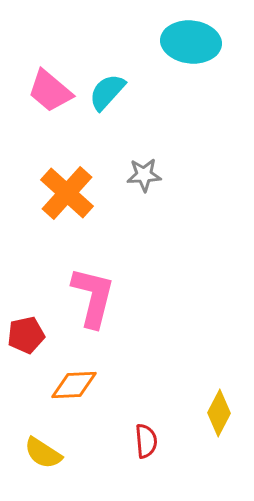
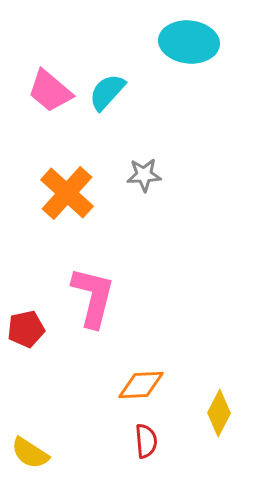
cyan ellipse: moved 2 px left
red pentagon: moved 6 px up
orange diamond: moved 67 px right
yellow semicircle: moved 13 px left
